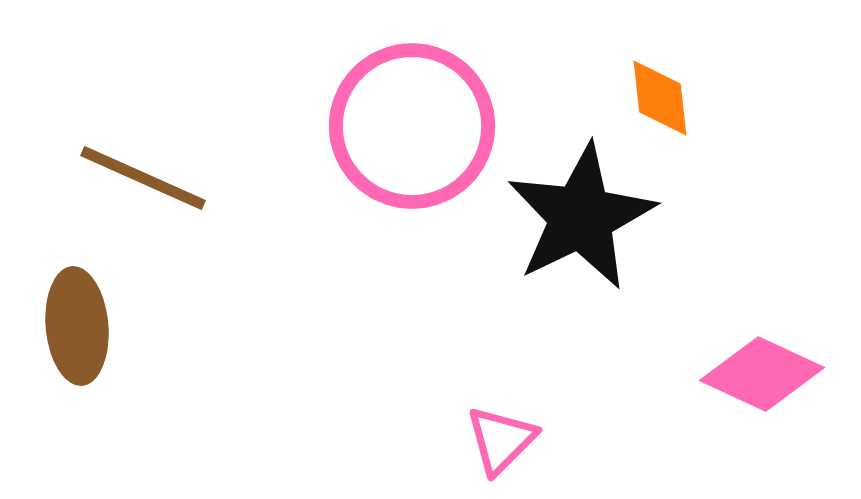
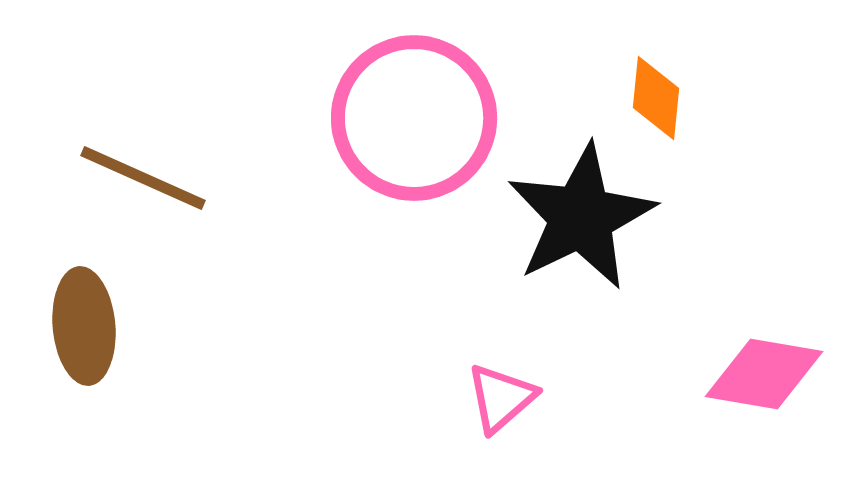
orange diamond: moved 4 px left; rotated 12 degrees clockwise
pink circle: moved 2 px right, 8 px up
brown ellipse: moved 7 px right
pink diamond: moved 2 px right; rotated 15 degrees counterclockwise
pink triangle: moved 42 px up; rotated 4 degrees clockwise
